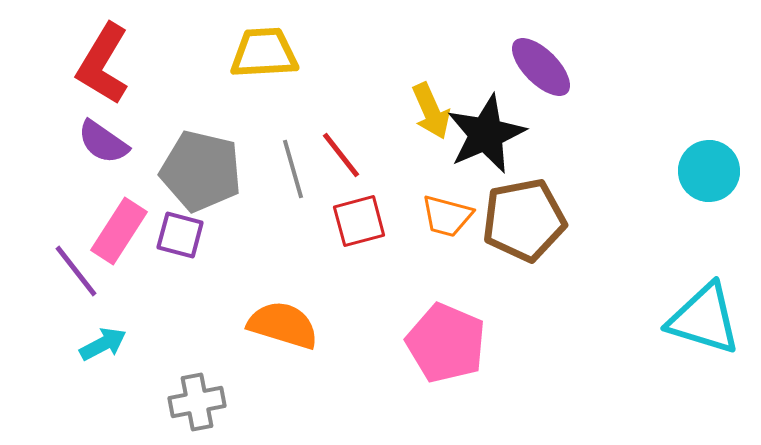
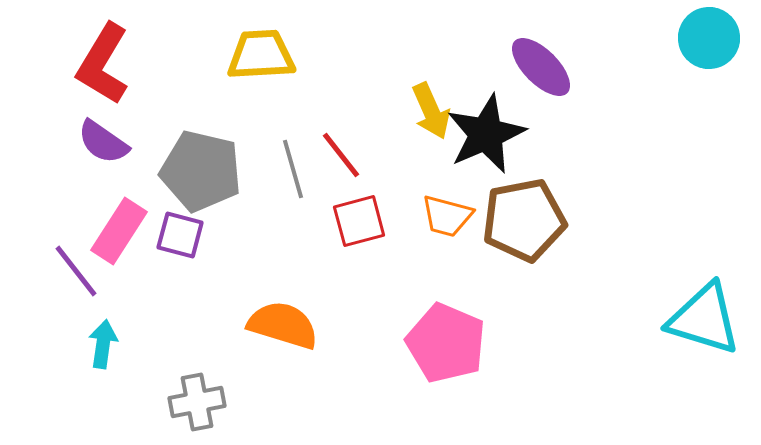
yellow trapezoid: moved 3 px left, 2 px down
cyan circle: moved 133 px up
cyan arrow: rotated 54 degrees counterclockwise
